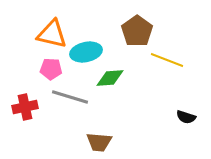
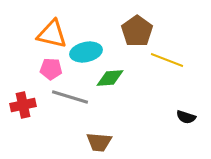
red cross: moved 2 px left, 2 px up
